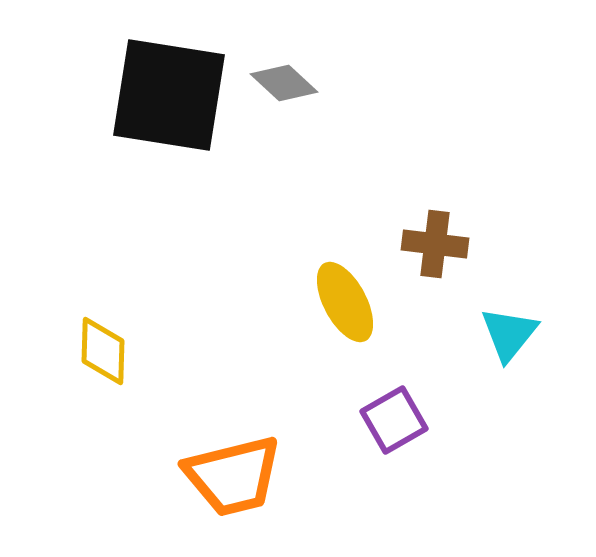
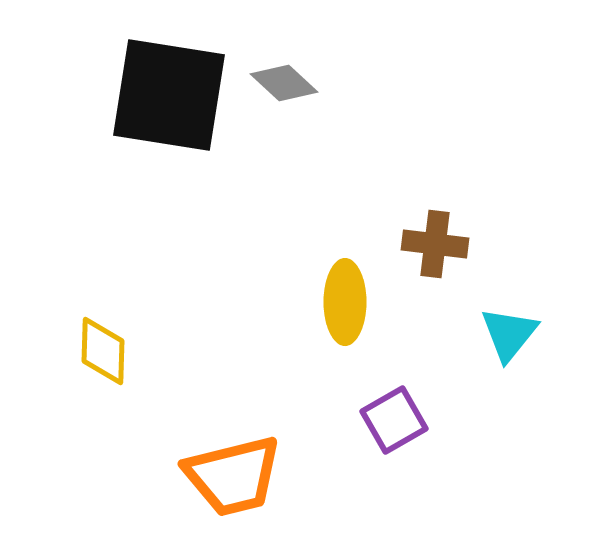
yellow ellipse: rotated 28 degrees clockwise
